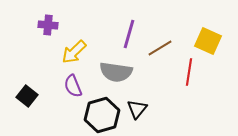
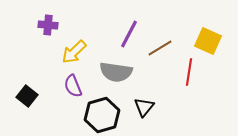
purple line: rotated 12 degrees clockwise
black triangle: moved 7 px right, 2 px up
